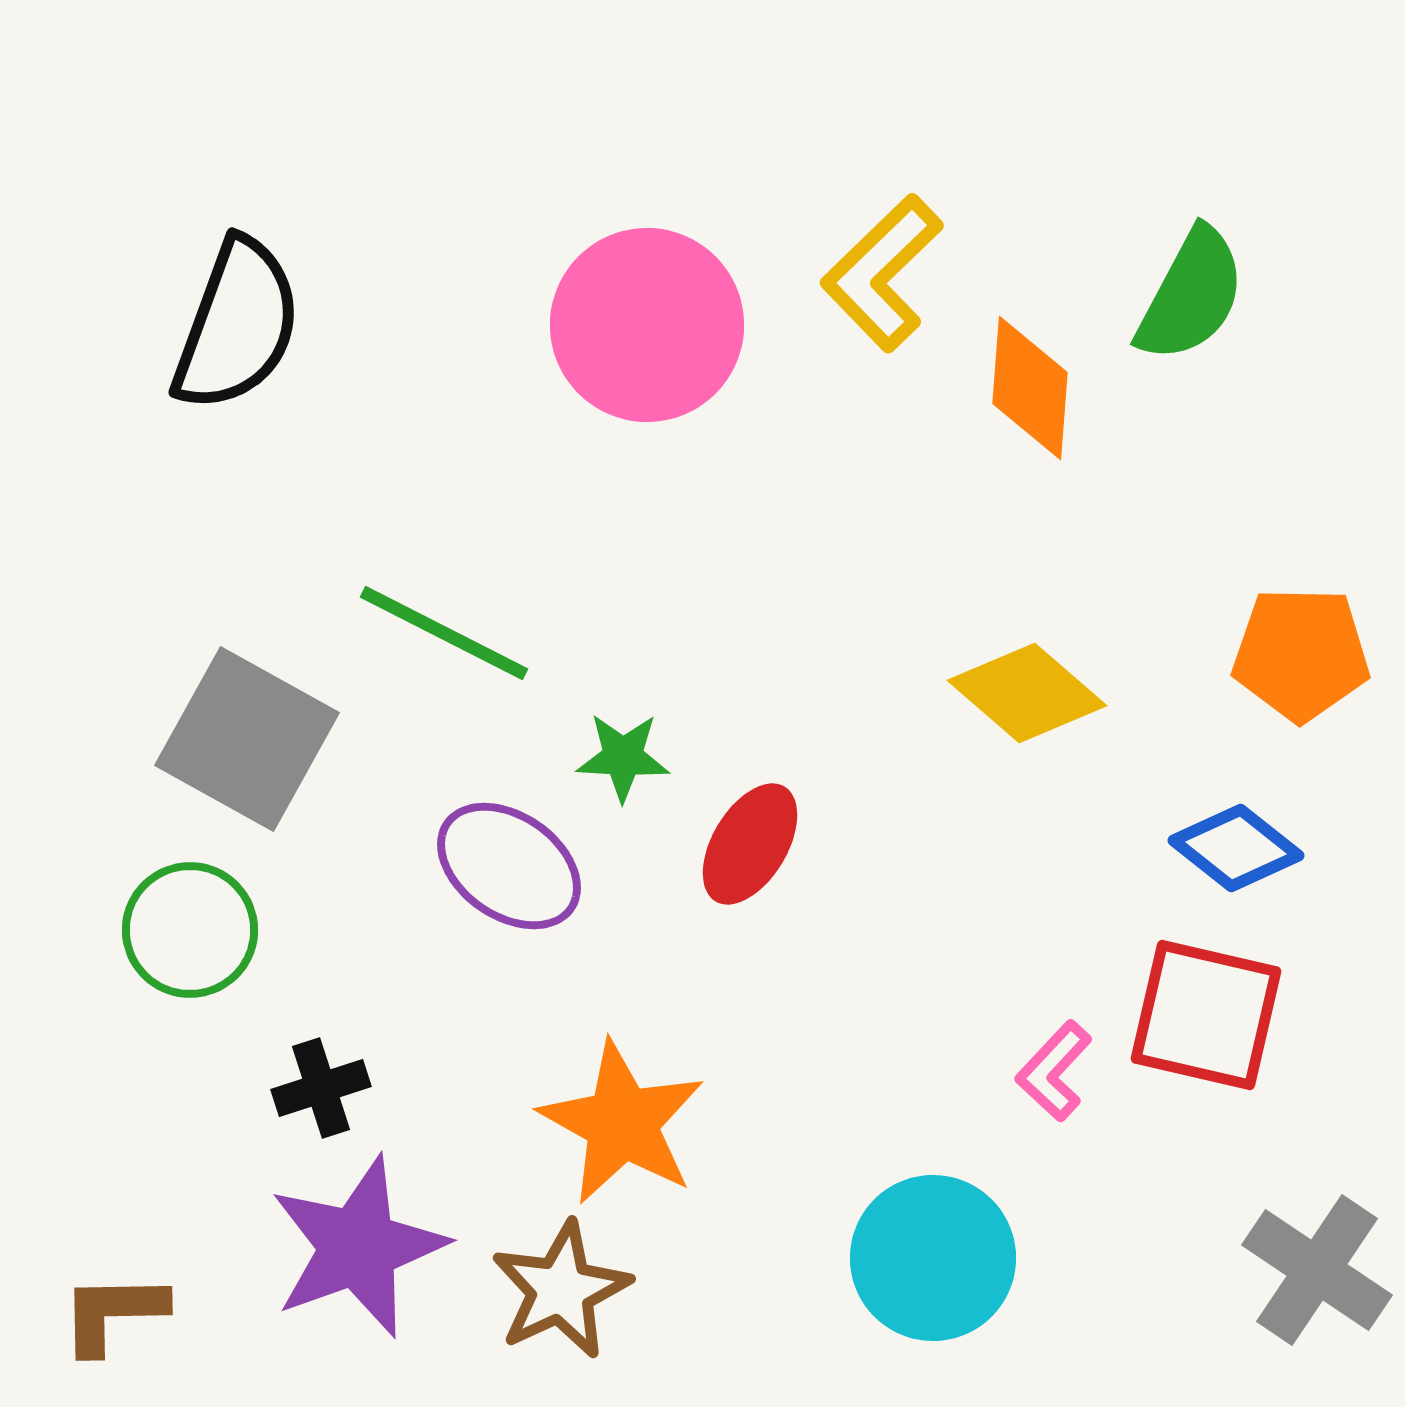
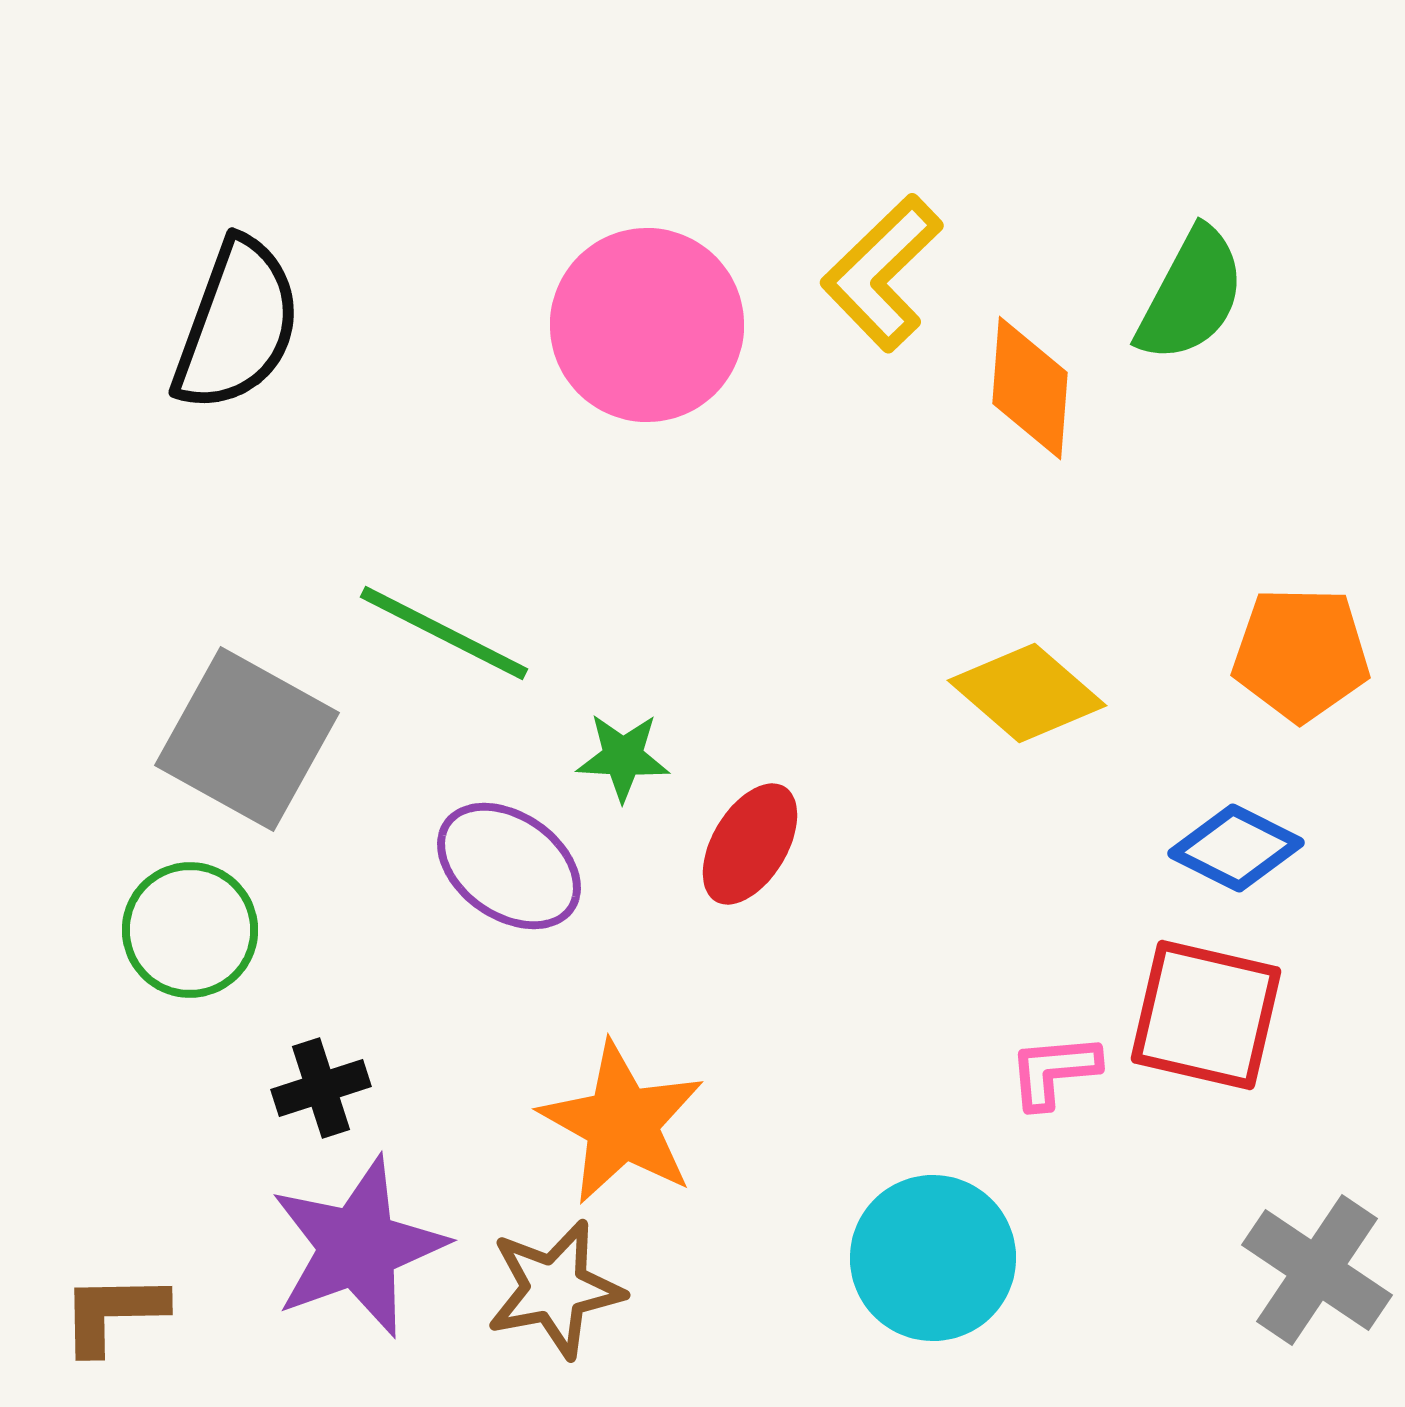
blue diamond: rotated 12 degrees counterclockwise
pink L-shape: rotated 42 degrees clockwise
brown star: moved 6 px left, 1 px up; rotated 14 degrees clockwise
